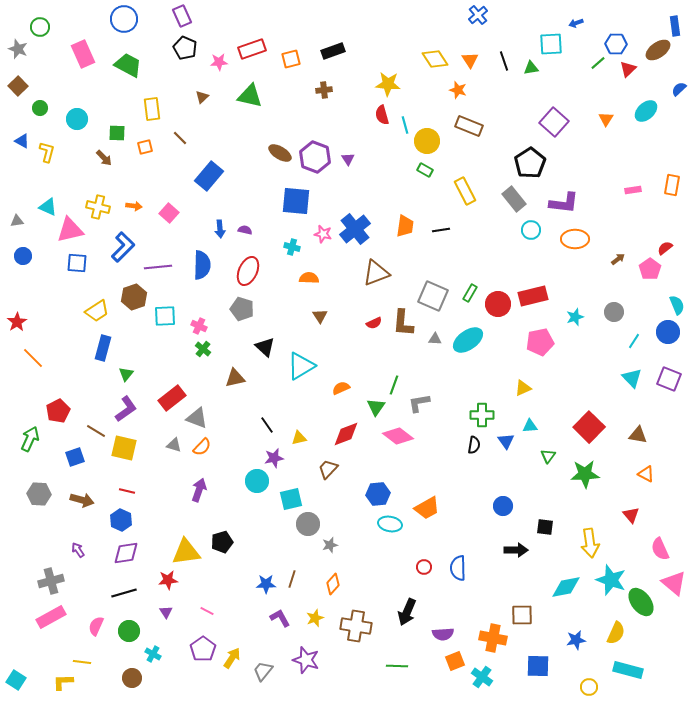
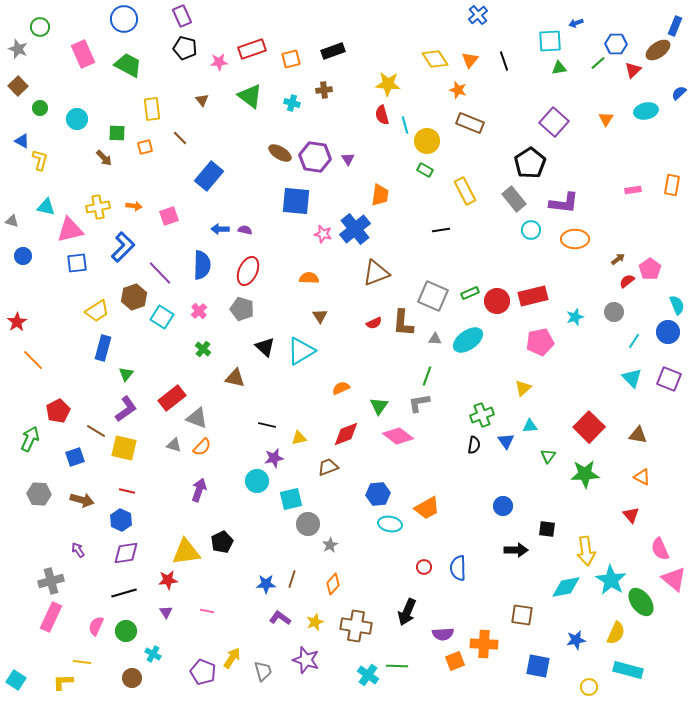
blue rectangle at (675, 26): rotated 30 degrees clockwise
cyan square at (551, 44): moved 1 px left, 3 px up
black pentagon at (185, 48): rotated 10 degrees counterclockwise
orange triangle at (470, 60): rotated 12 degrees clockwise
green triangle at (531, 68): moved 28 px right
red triangle at (628, 69): moved 5 px right, 1 px down
blue semicircle at (679, 89): moved 4 px down
green triangle at (250, 96): rotated 24 degrees clockwise
brown triangle at (202, 97): moved 3 px down; rotated 24 degrees counterclockwise
cyan ellipse at (646, 111): rotated 30 degrees clockwise
brown rectangle at (469, 126): moved 1 px right, 3 px up
yellow L-shape at (47, 152): moved 7 px left, 8 px down
purple hexagon at (315, 157): rotated 12 degrees counterclockwise
cyan triangle at (48, 207): moved 2 px left; rotated 12 degrees counterclockwise
yellow cross at (98, 207): rotated 25 degrees counterclockwise
pink square at (169, 213): moved 3 px down; rotated 30 degrees clockwise
gray triangle at (17, 221): moved 5 px left; rotated 24 degrees clockwise
orange trapezoid at (405, 226): moved 25 px left, 31 px up
blue arrow at (220, 229): rotated 96 degrees clockwise
cyan cross at (292, 247): moved 144 px up
red semicircle at (665, 248): moved 38 px left, 33 px down
blue square at (77, 263): rotated 10 degrees counterclockwise
purple line at (158, 267): moved 2 px right, 6 px down; rotated 52 degrees clockwise
green rectangle at (470, 293): rotated 36 degrees clockwise
red circle at (498, 304): moved 1 px left, 3 px up
cyan square at (165, 316): moved 3 px left, 1 px down; rotated 35 degrees clockwise
pink cross at (199, 326): moved 15 px up; rotated 21 degrees clockwise
orange line at (33, 358): moved 2 px down
cyan triangle at (301, 366): moved 15 px up
brown triangle at (235, 378): rotated 25 degrees clockwise
green line at (394, 385): moved 33 px right, 9 px up
yellow triangle at (523, 388): rotated 18 degrees counterclockwise
green triangle at (376, 407): moved 3 px right, 1 px up
green cross at (482, 415): rotated 20 degrees counterclockwise
black line at (267, 425): rotated 42 degrees counterclockwise
brown trapezoid at (328, 469): moved 2 px up; rotated 25 degrees clockwise
orange triangle at (646, 474): moved 4 px left, 3 px down
black square at (545, 527): moved 2 px right, 2 px down
black pentagon at (222, 542): rotated 10 degrees counterclockwise
yellow arrow at (590, 543): moved 4 px left, 8 px down
gray star at (330, 545): rotated 14 degrees counterclockwise
cyan star at (611, 580): rotated 12 degrees clockwise
pink triangle at (674, 583): moved 4 px up
pink line at (207, 611): rotated 16 degrees counterclockwise
brown square at (522, 615): rotated 10 degrees clockwise
pink rectangle at (51, 617): rotated 36 degrees counterclockwise
purple L-shape at (280, 618): rotated 25 degrees counterclockwise
yellow star at (315, 618): moved 4 px down
green circle at (129, 631): moved 3 px left
orange cross at (493, 638): moved 9 px left, 6 px down; rotated 8 degrees counterclockwise
purple pentagon at (203, 649): moved 23 px down; rotated 15 degrees counterclockwise
blue square at (538, 666): rotated 10 degrees clockwise
gray trapezoid at (263, 671): rotated 125 degrees clockwise
cyan cross at (482, 677): moved 114 px left, 2 px up
